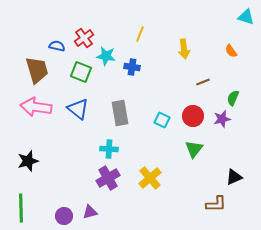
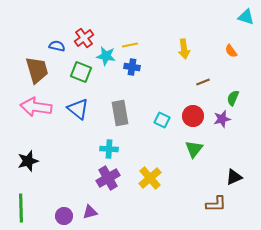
yellow line: moved 10 px left, 11 px down; rotated 56 degrees clockwise
